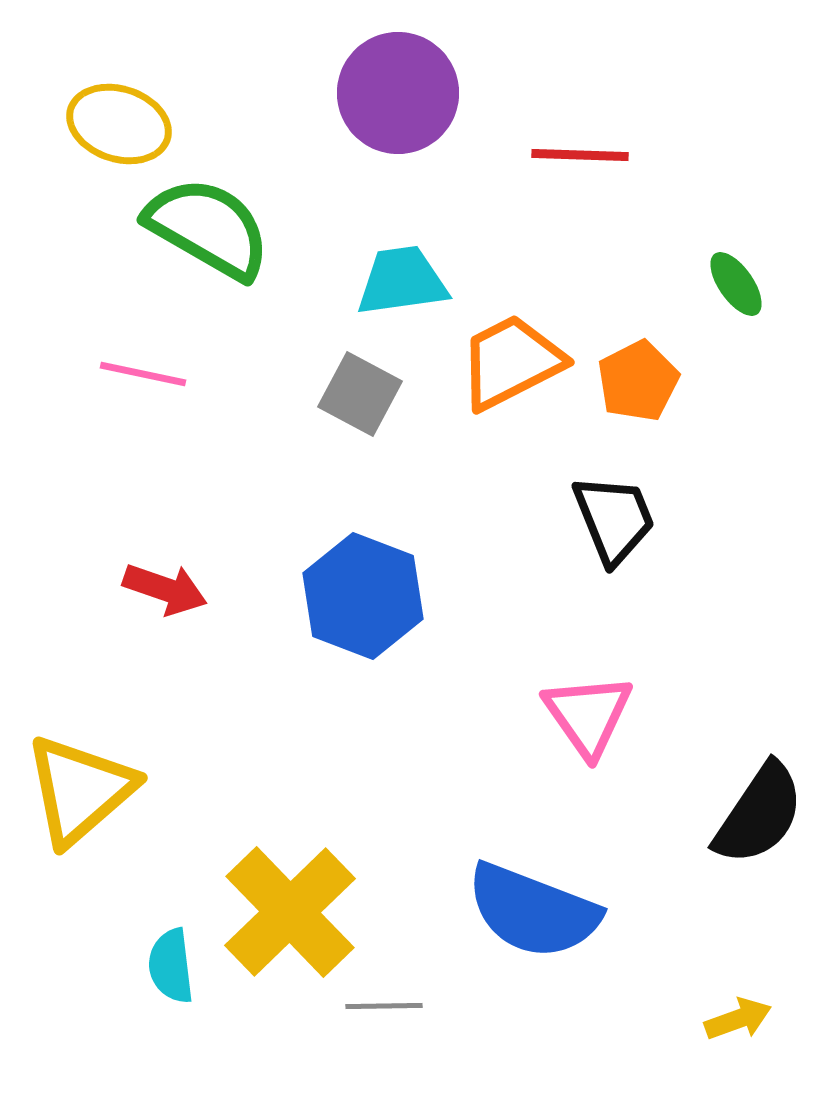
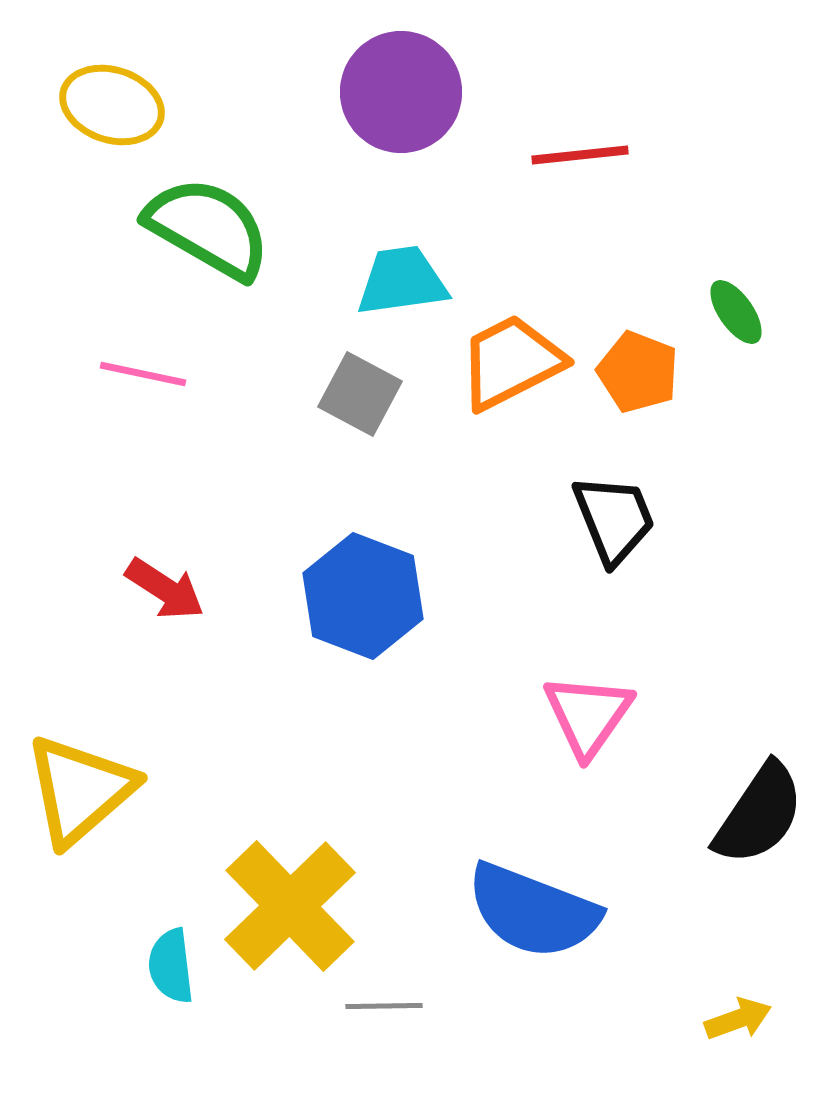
purple circle: moved 3 px right, 1 px up
yellow ellipse: moved 7 px left, 19 px up
red line: rotated 8 degrees counterclockwise
green ellipse: moved 28 px down
orange pentagon: moved 9 px up; rotated 24 degrees counterclockwise
red arrow: rotated 14 degrees clockwise
pink triangle: rotated 10 degrees clockwise
yellow cross: moved 6 px up
